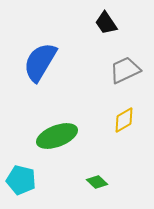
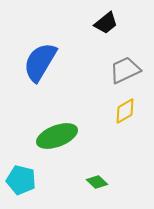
black trapezoid: rotated 95 degrees counterclockwise
yellow diamond: moved 1 px right, 9 px up
